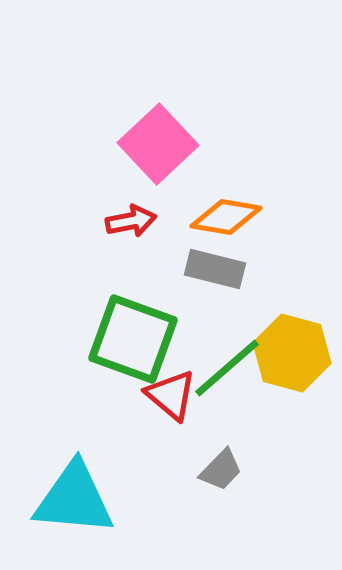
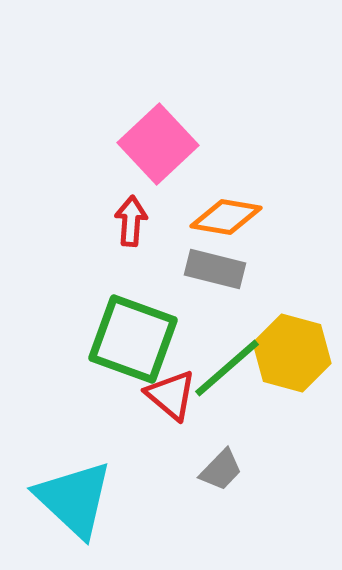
red arrow: rotated 75 degrees counterclockwise
cyan triangle: rotated 38 degrees clockwise
